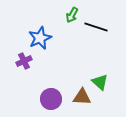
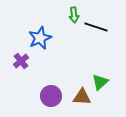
green arrow: moved 2 px right; rotated 35 degrees counterclockwise
purple cross: moved 3 px left; rotated 14 degrees counterclockwise
green triangle: rotated 36 degrees clockwise
purple circle: moved 3 px up
